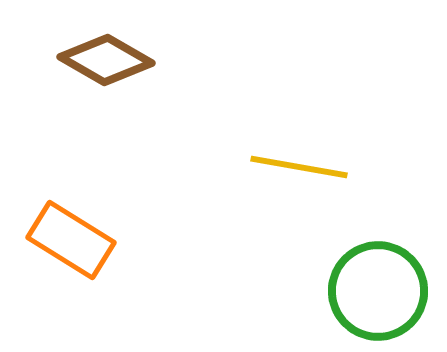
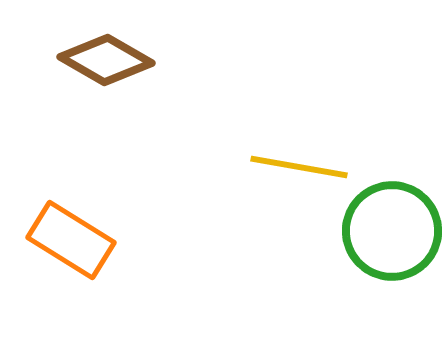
green circle: moved 14 px right, 60 px up
